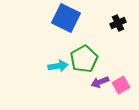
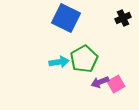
black cross: moved 5 px right, 5 px up
cyan arrow: moved 1 px right, 4 px up
pink square: moved 5 px left, 1 px up
